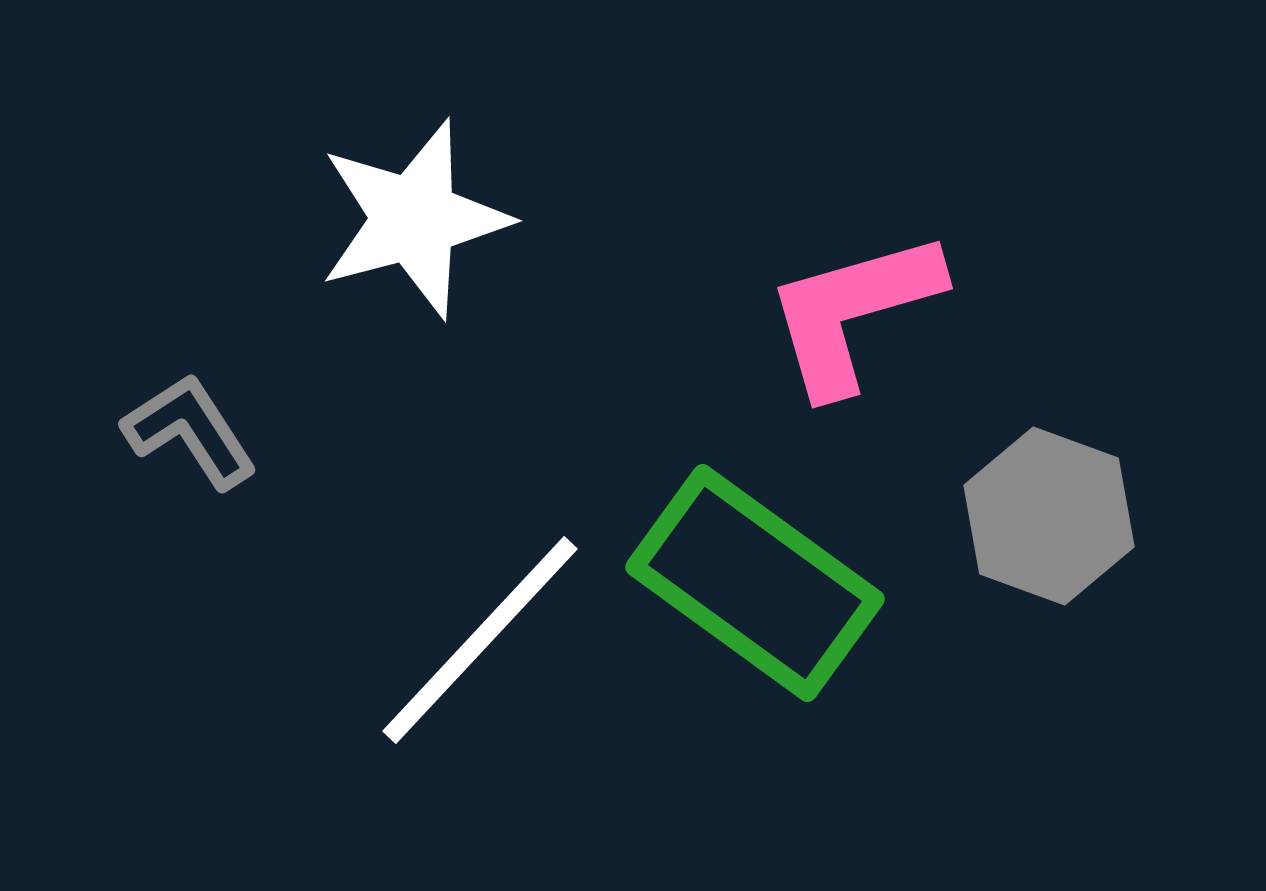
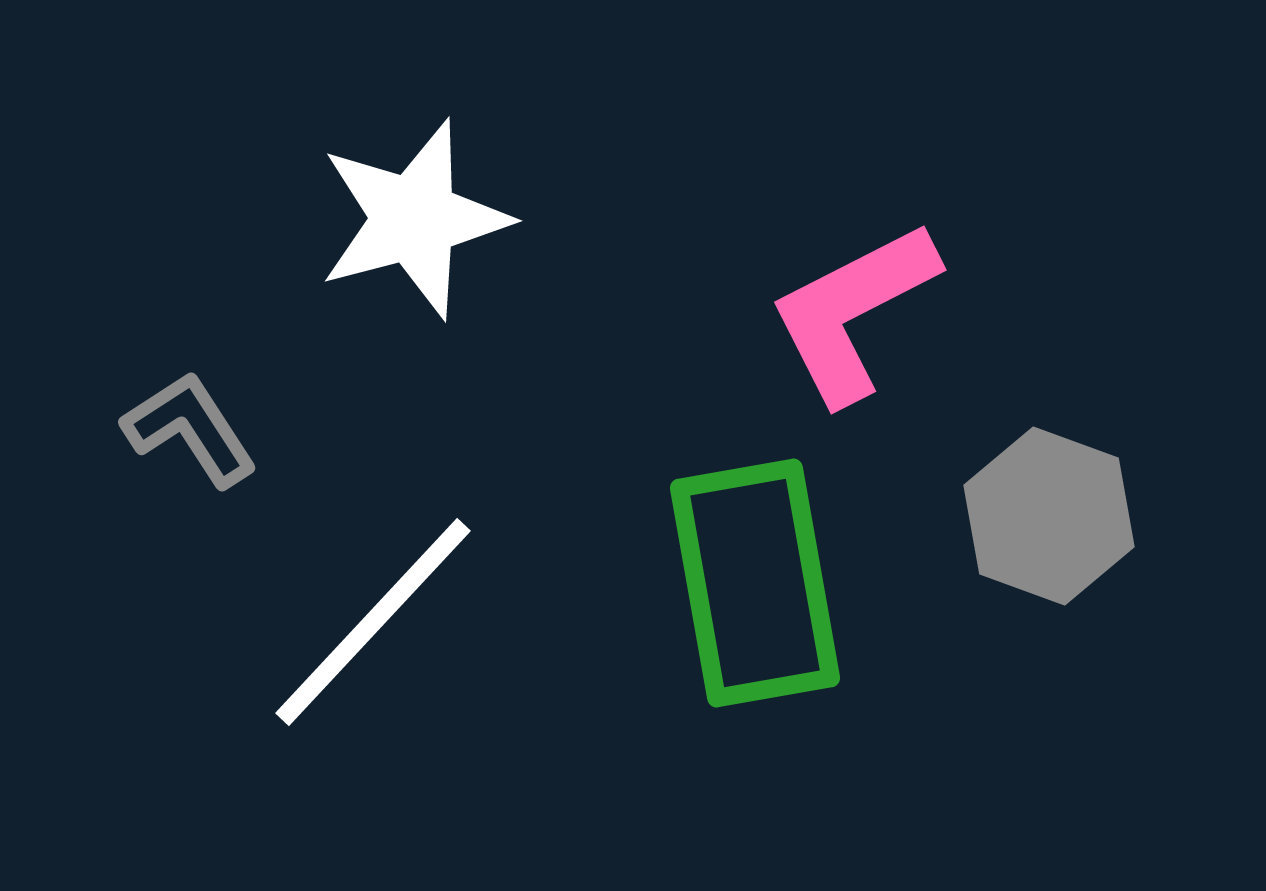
pink L-shape: rotated 11 degrees counterclockwise
gray L-shape: moved 2 px up
green rectangle: rotated 44 degrees clockwise
white line: moved 107 px left, 18 px up
